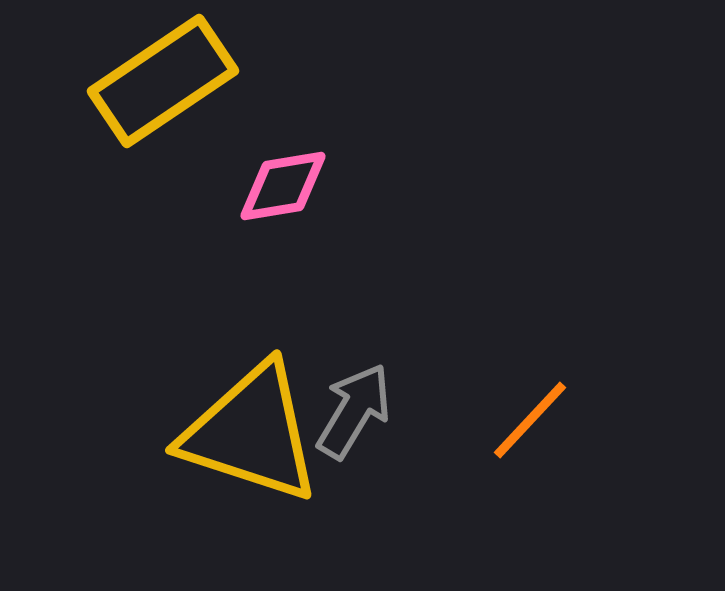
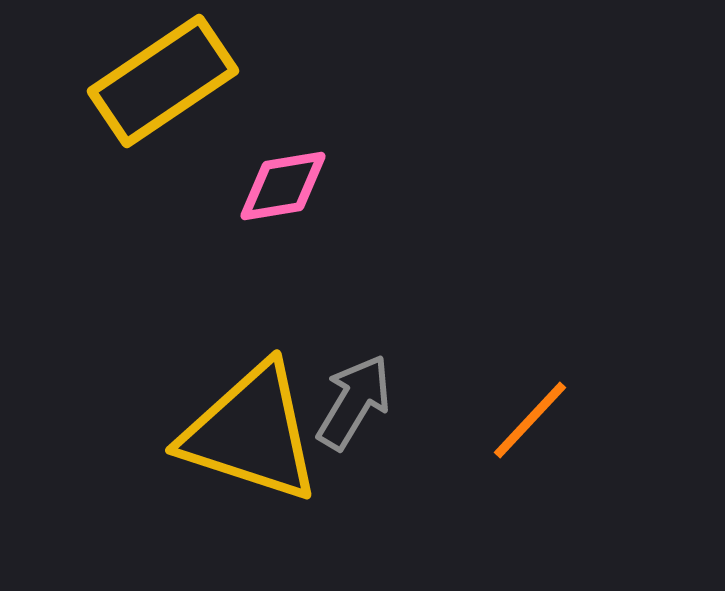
gray arrow: moved 9 px up
